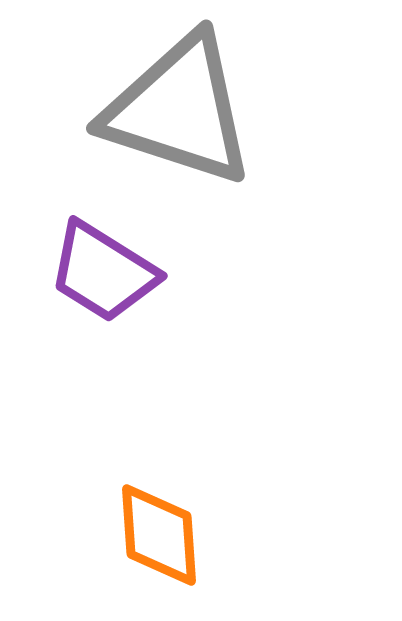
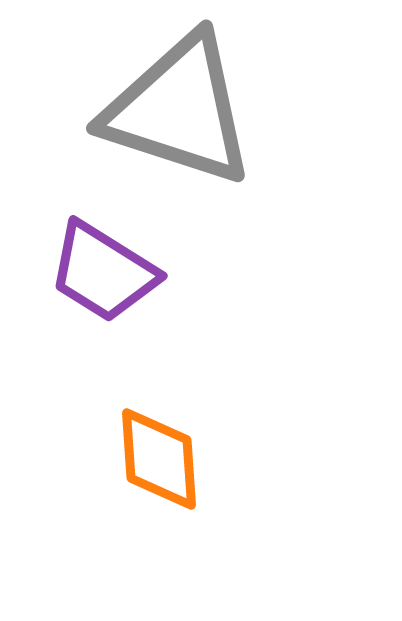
orange diamond: moved 76 px up
